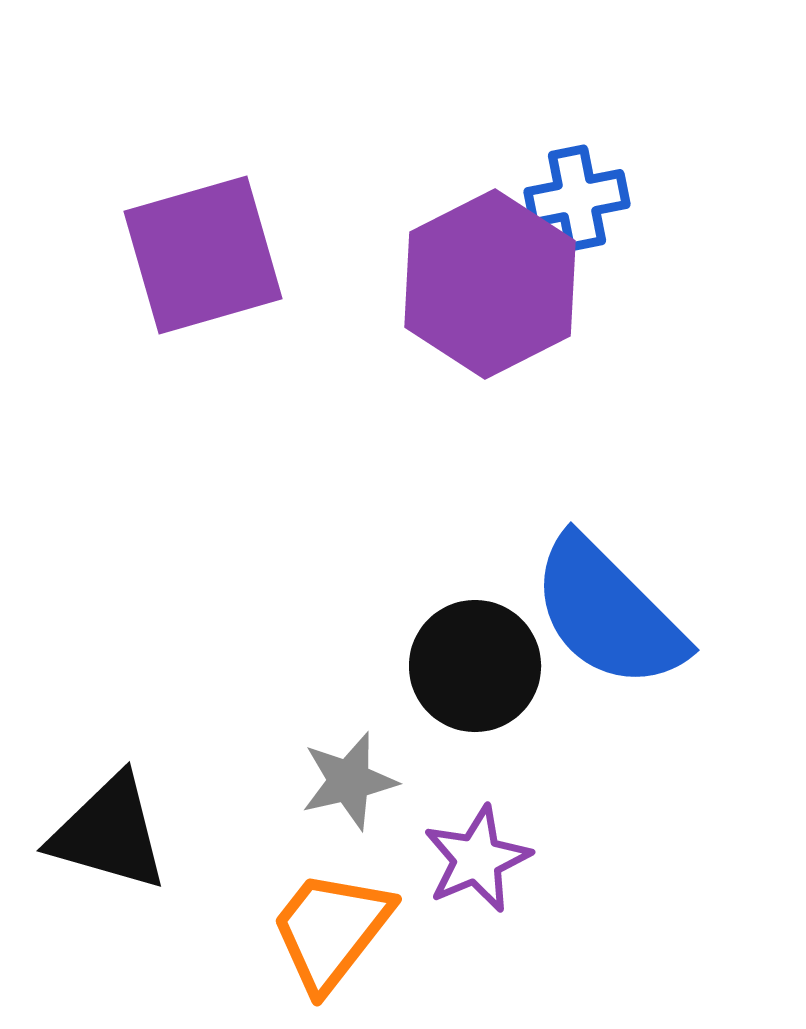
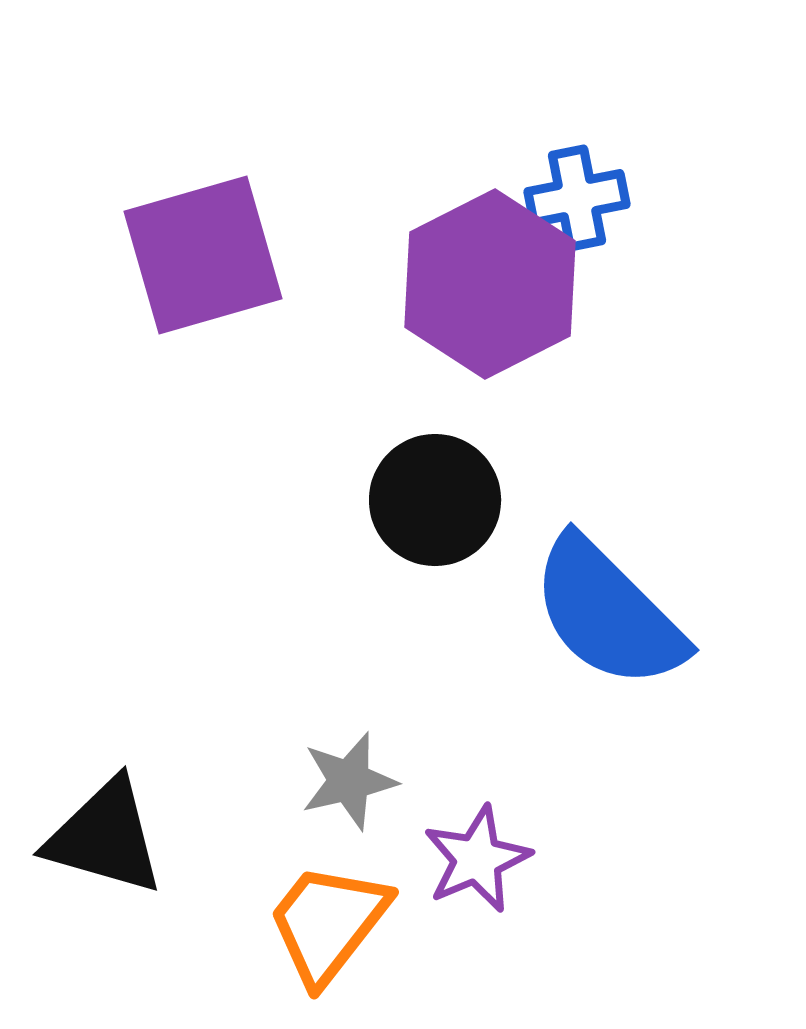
black circle: moved 40 px left, 166 px up
black triangle: moved 4 px left, 4 px down
orange trapezoid: moved 3 px left, 7 px up
